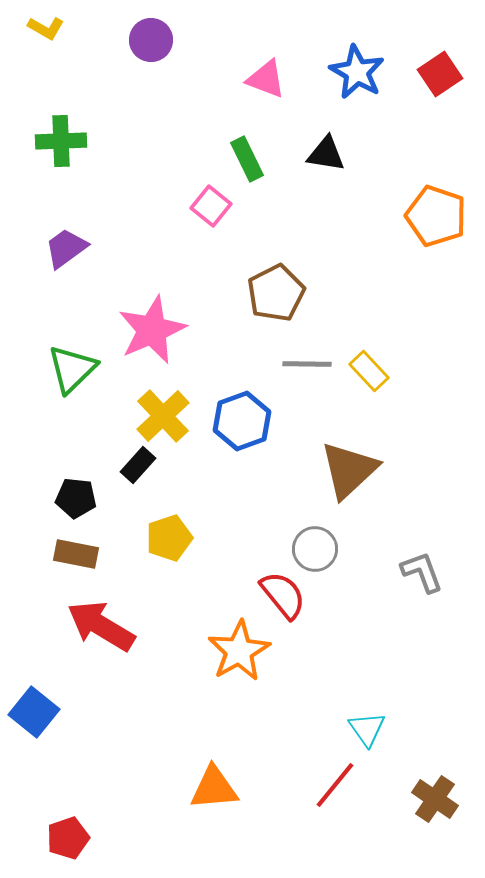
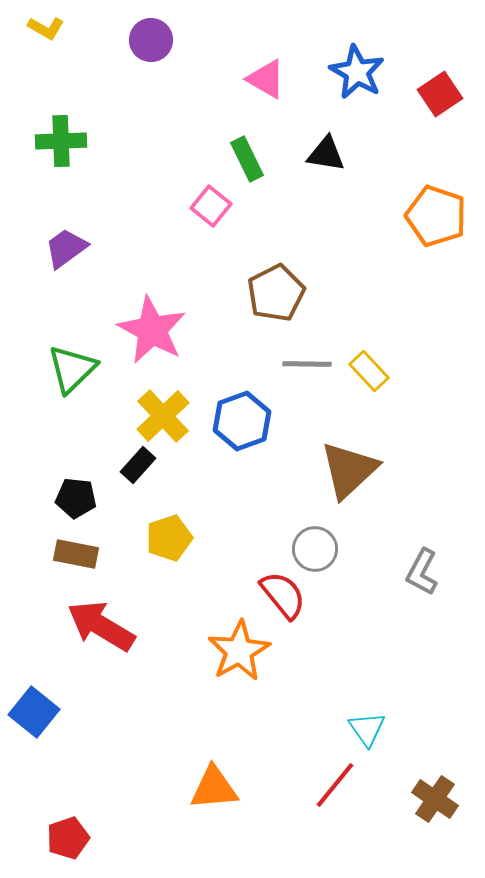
red square: moved 20 px down
pink triangle: rotated 9 degrees clockwise
pink star: rotated 20 degrees counterclockwise
gray L-shape: rotated 132 degrees counterclockwise
